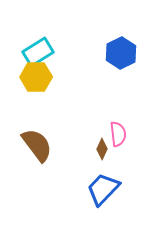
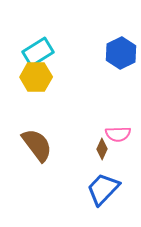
pink semicircle: rotated 95 degrees clockwise
